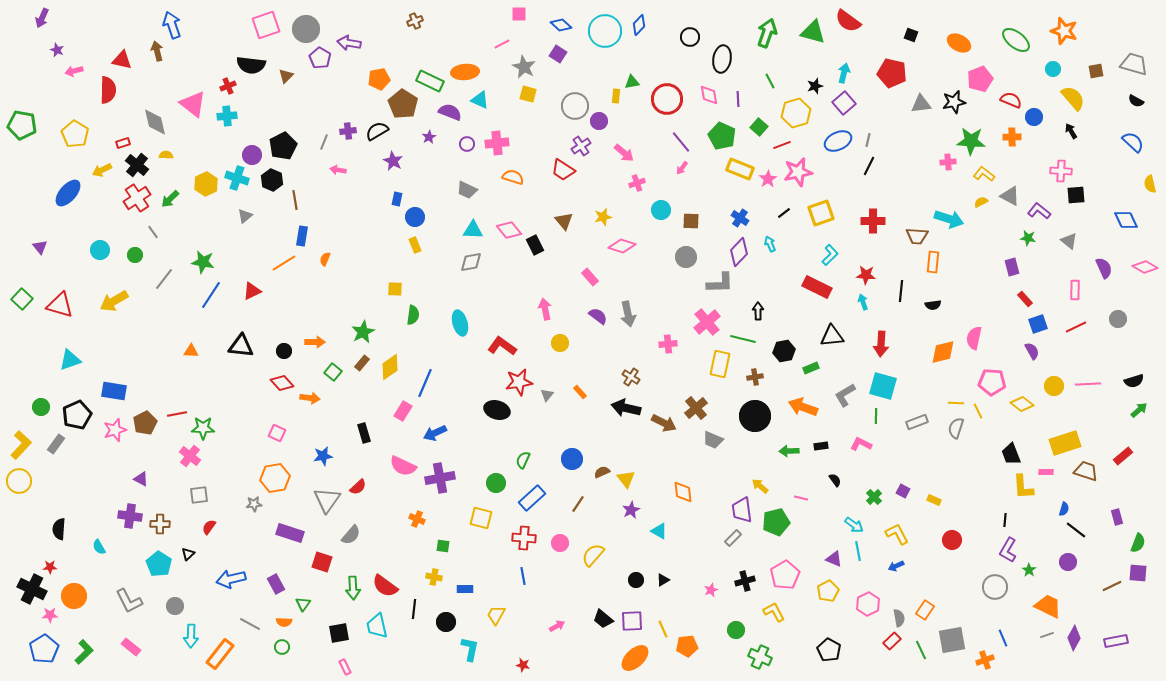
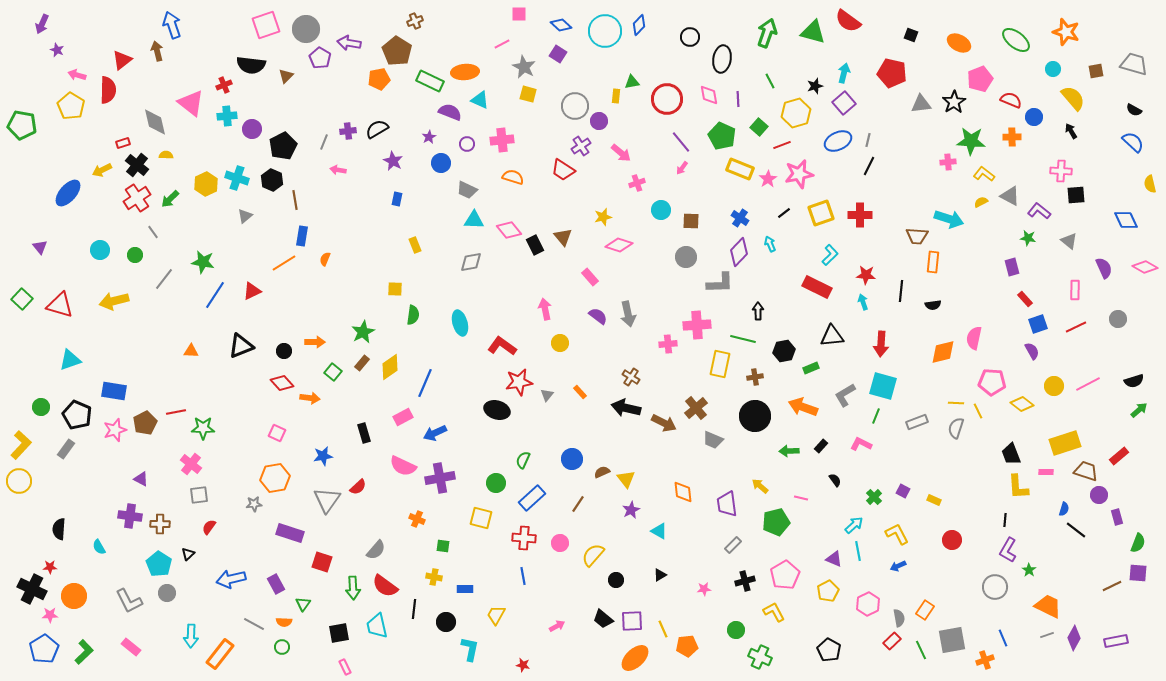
purple arrow at (42, 18): moved 6 px down
orange star at (1064, 31): moved 2 px right, 1 px down
red triangle at (122, 60): rotated 50 degrees counterclockwise
pink arrow at (74, 71): moved 3 px right, 4 px down; rotated 30 degrees clockwise
red cross at (228, 86): moved 4 px left, 1 px up
black semicircle at (1136, 101): moved 2 px left, 9 px down
black star at (954, 102): rotated 20 degrees counterclockwise
pink triangle at (193, 104): moved 2 px left, 1 px up
brown pentagon at (403, 104): moved 6 px left, 53 px up
black semicircle at (377, 131): moved 2 px up
yellow pentagon at (75, 134): moved 4 px left, 28 px up
pink cross at (497, 143): moved 5 px right, 3 px up
pink arrow at (624, 153): moved 3 px left
purple circle at (252, 155): moved 26 px up
pink star at (798, 172): moved 1 px right, 2 px down
blue circle at (415, 217): moved 26 px right, 54 px up
brown triangle at (564, 221): moved 1 px left, 16 px down
red cross at (873, 221): moved 13 px left, 6 px up
cyan triangle at (473, 230): moved 1 px right, 10 px up
pink diamond at (622, 246): moved 3 px left, 1 px up
blue line at (211, 295): moved 4 px right
yellow arrow at (114, 301): rotated 16 degrees clockwise
pink cross at (707, 322): moved 10 px left, 3 px down; rotated 36 degrees clockwise
black triangle at (241, 346): rotated 28 degrees counterclockwise
pink line at (1088, 384): rotated 25 degrees counterclockwise
pink rectangle at (403, 411): moved 6 px down; rotated 30 degrees clockwise
red line at (177, 414): moved 1 px left, 2 px up
black pentagon at (77, 415): rotated 24 degrees counterclockwise
green line at (876, 416): rotated 21 degrees clockwise
gray rectangle at (56, 444): moved 10 px right, 5 px down
black rectangle at (821, 446): rotated 40 degrees counterclockwise
pink cross at (190, 456): moved 1 px right, 8 px down
red rectangle at (1123, 456): moved 4 px left
yellow L-shape at (1023, 487): moved 5 px left
purple trapezoid at (742, 510): moved 15 px left, 6 px up
cyan arrow at (854, 525): rotated 78 degrees counterclockwise
gray semicircle at (351, 535): moved 25 px right, 15 px down
gray rectangle at (733, 538): moved 7 px down
purple circle at (1068, 562): moved 31 px right, 67 px up
blue arrow at (896, 566): moved 2 px right
black circle at (636, 580): moved 20 px left
black triangle at (663, 580): moved 3 px left, 5 px up
pink star at (711, 590): moved 7 px left, 1 px up; rotated 16 degrees clockwise
gray circle at (175, 606): moved 8 px left, 13 px up
gray line at (250, 624): moved 4 px right
